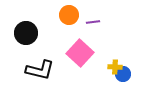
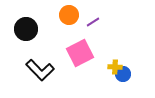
purple line: rotated 24 degrees counterclockwise
black circle: moved 4 px up
pink square: rotated 20 degrees clockwise
black L-shape: rotated 32 degrees clockwise
